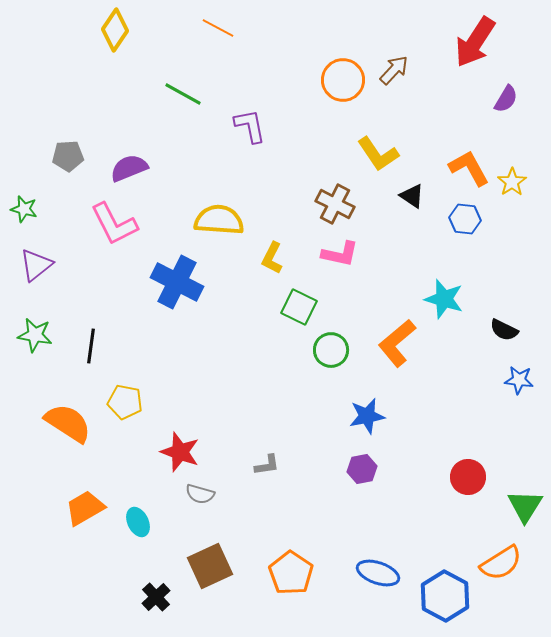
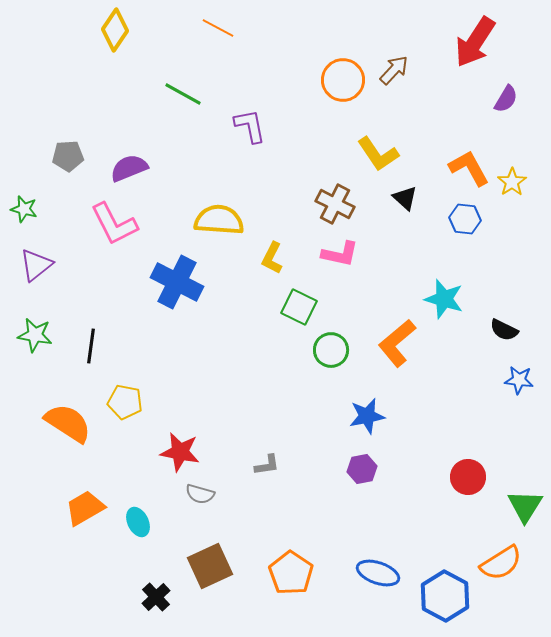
black triangle at (412, 196): moved 7 px left, 2 px down; rotated 8 degrees clockwise
red star at (180, 452): rotated 9 degrees counterclockwise
